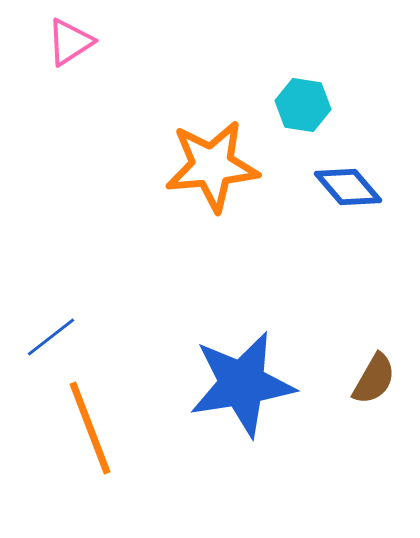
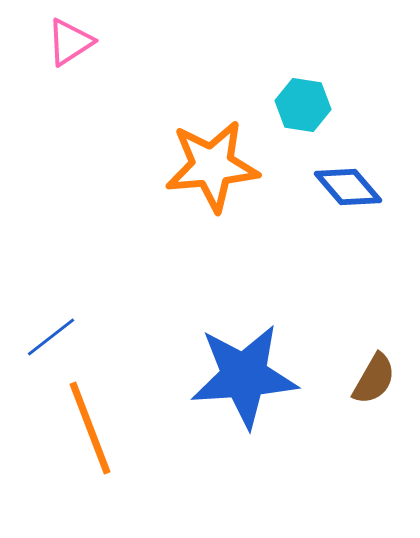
blue star: moved 2 px right, 8 px up; rotated 5 degrees clockwise
